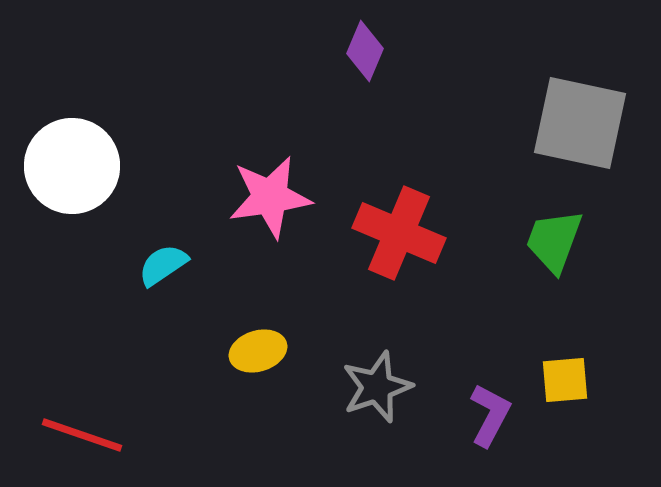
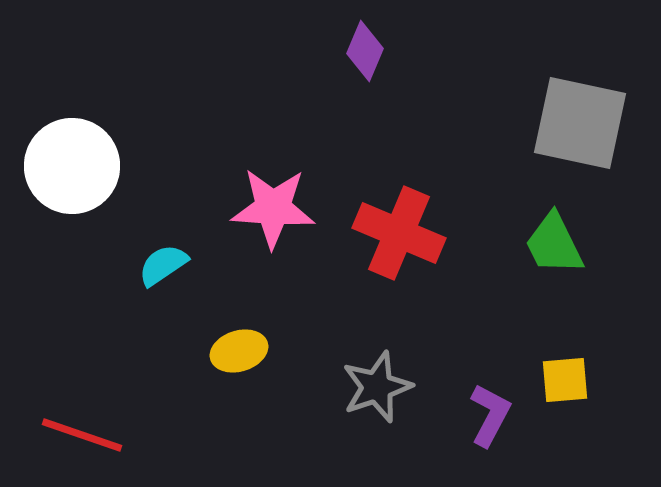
pink star: moved 3 px right, 11 px down; rotated 12 degrees clockwise
green trapezoid: moved 3 px down; rotated 46 degrees counterclockwise
yellow ellipse: moved 19 px left
